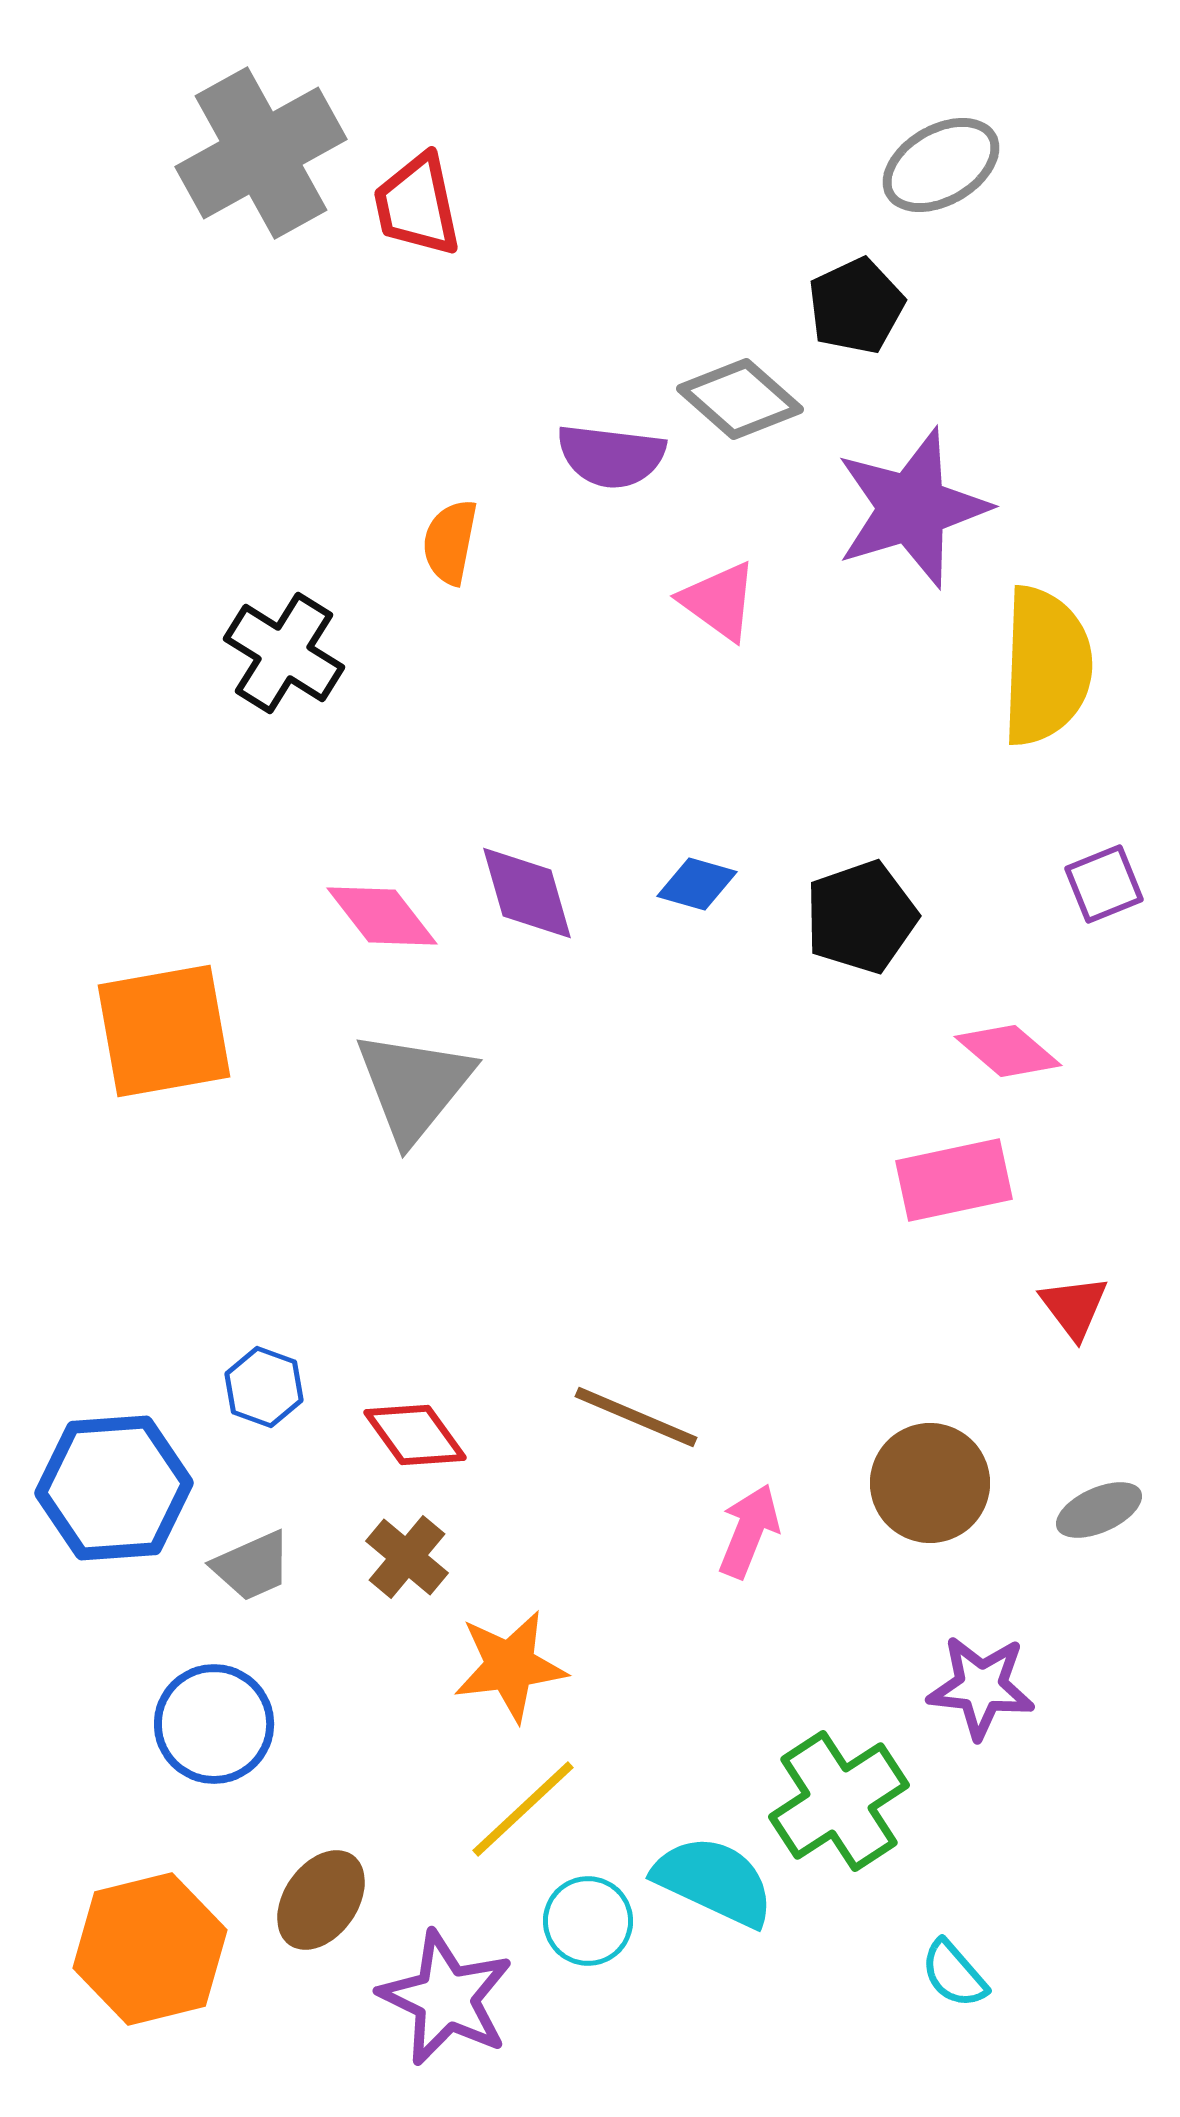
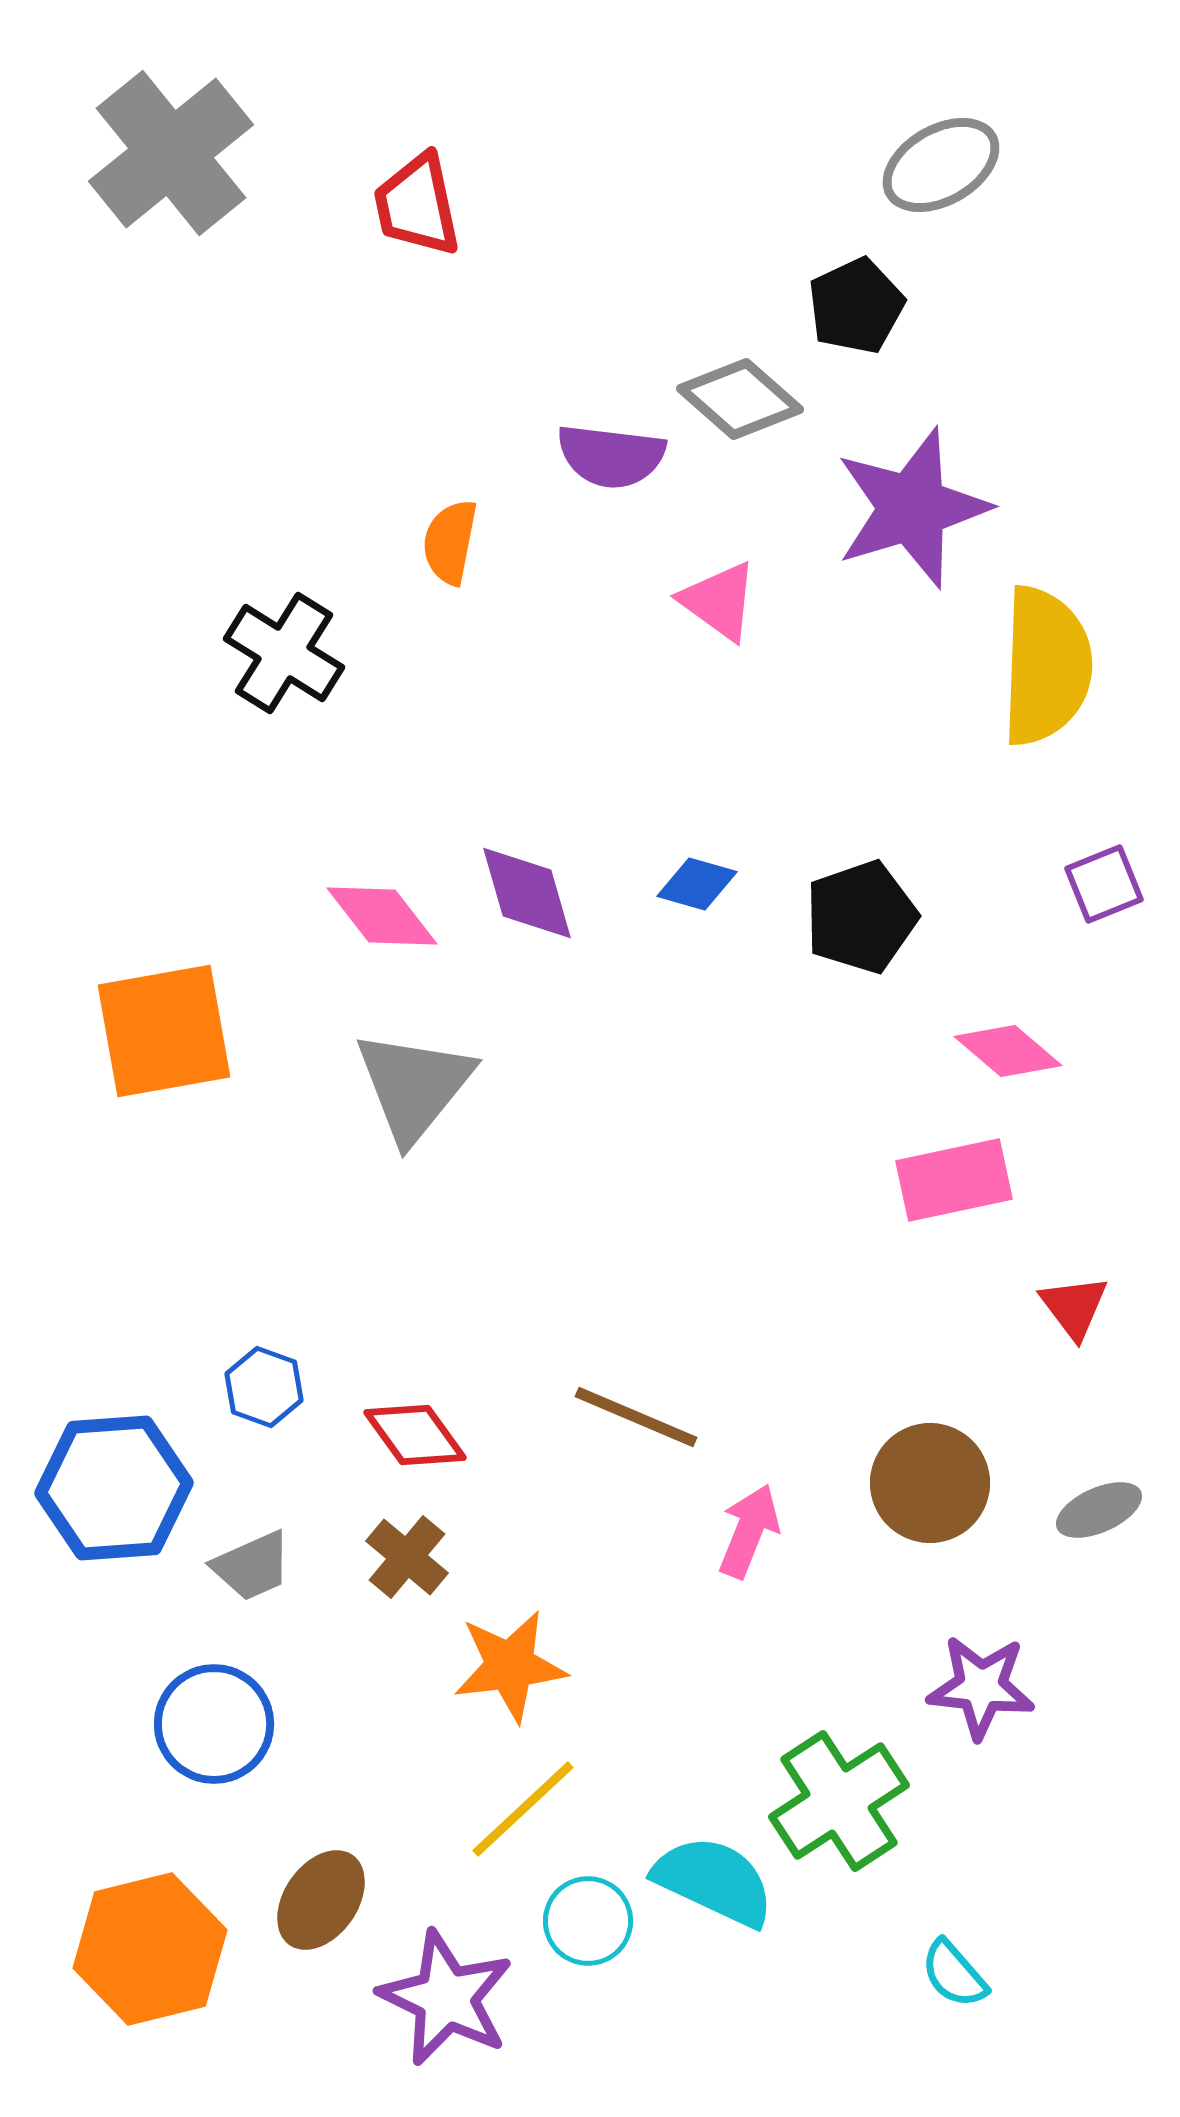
gray cross at (261, 153): moved 90 px left; rotated 10 degrees counterclockwise
